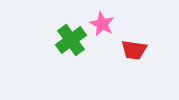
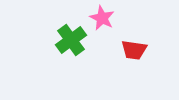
pink star: moved 6 px up
